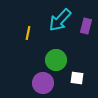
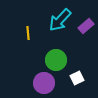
purple rectangle: rotated 35 degrees clockwise
yellow line: rotated 16 degrees counterclockwise
white square: rotated 32 degrees counterclockwise
purple circle: moved 1 px right
